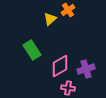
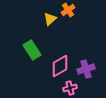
pink cross: moved 2 px right; rotated 24 degrees counterclockwise
